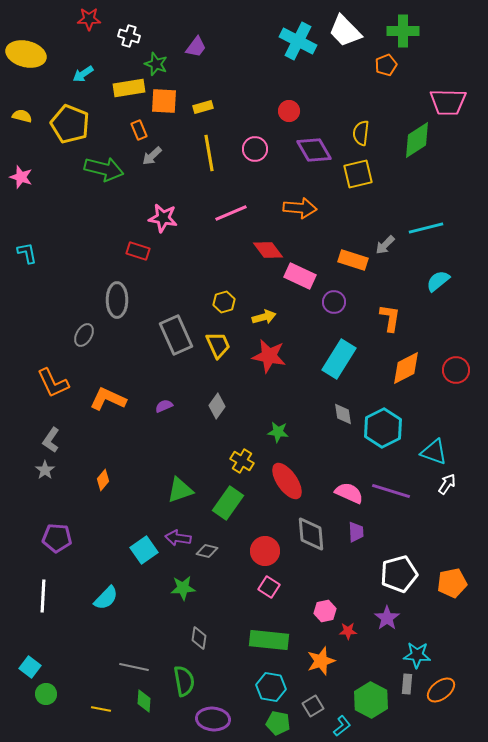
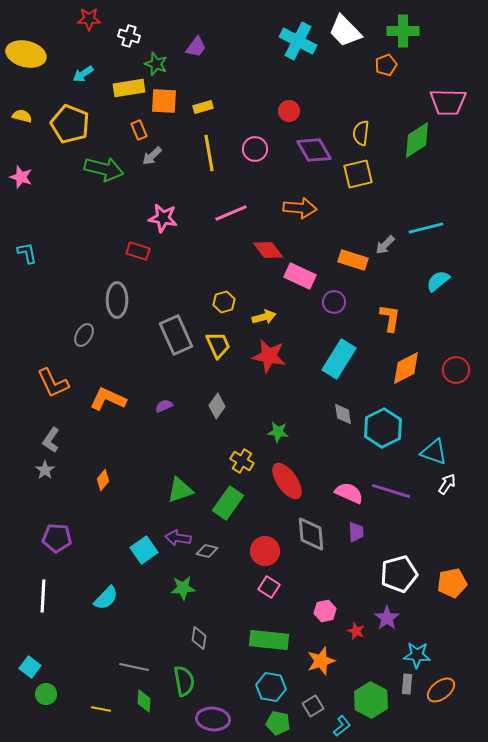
red star at (348, 631): moved 8 px right; rotated 24 degrees clockwise
